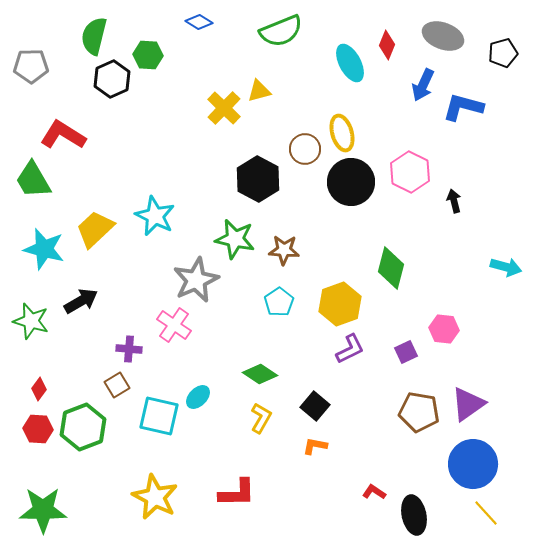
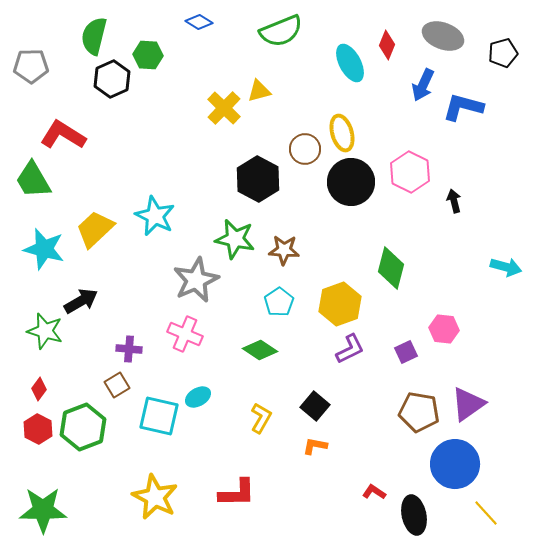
green star at (31, 321): moved 14 px right, 10 px down
pink cross at (174, 325): moved 11 px right, 9 px down; rotated 12 degrees counterclockwise
green diamond at (260, 374): moved 24 px up
cyan ellipse at (198, 397): rotated 15 degrees clockwise
red hexagon at (38, 429): rotated 24 degrees clockwise
blue circle at (473, 464): moved 18 px left
